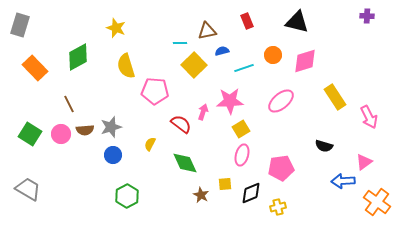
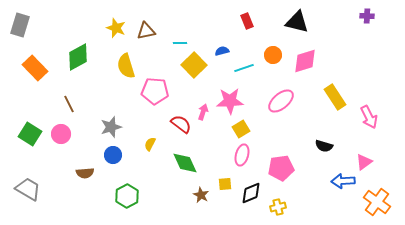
brown triangle at (207, 31): moved 61 px left
brown semicircle at (85, 130): moved 43 px down
